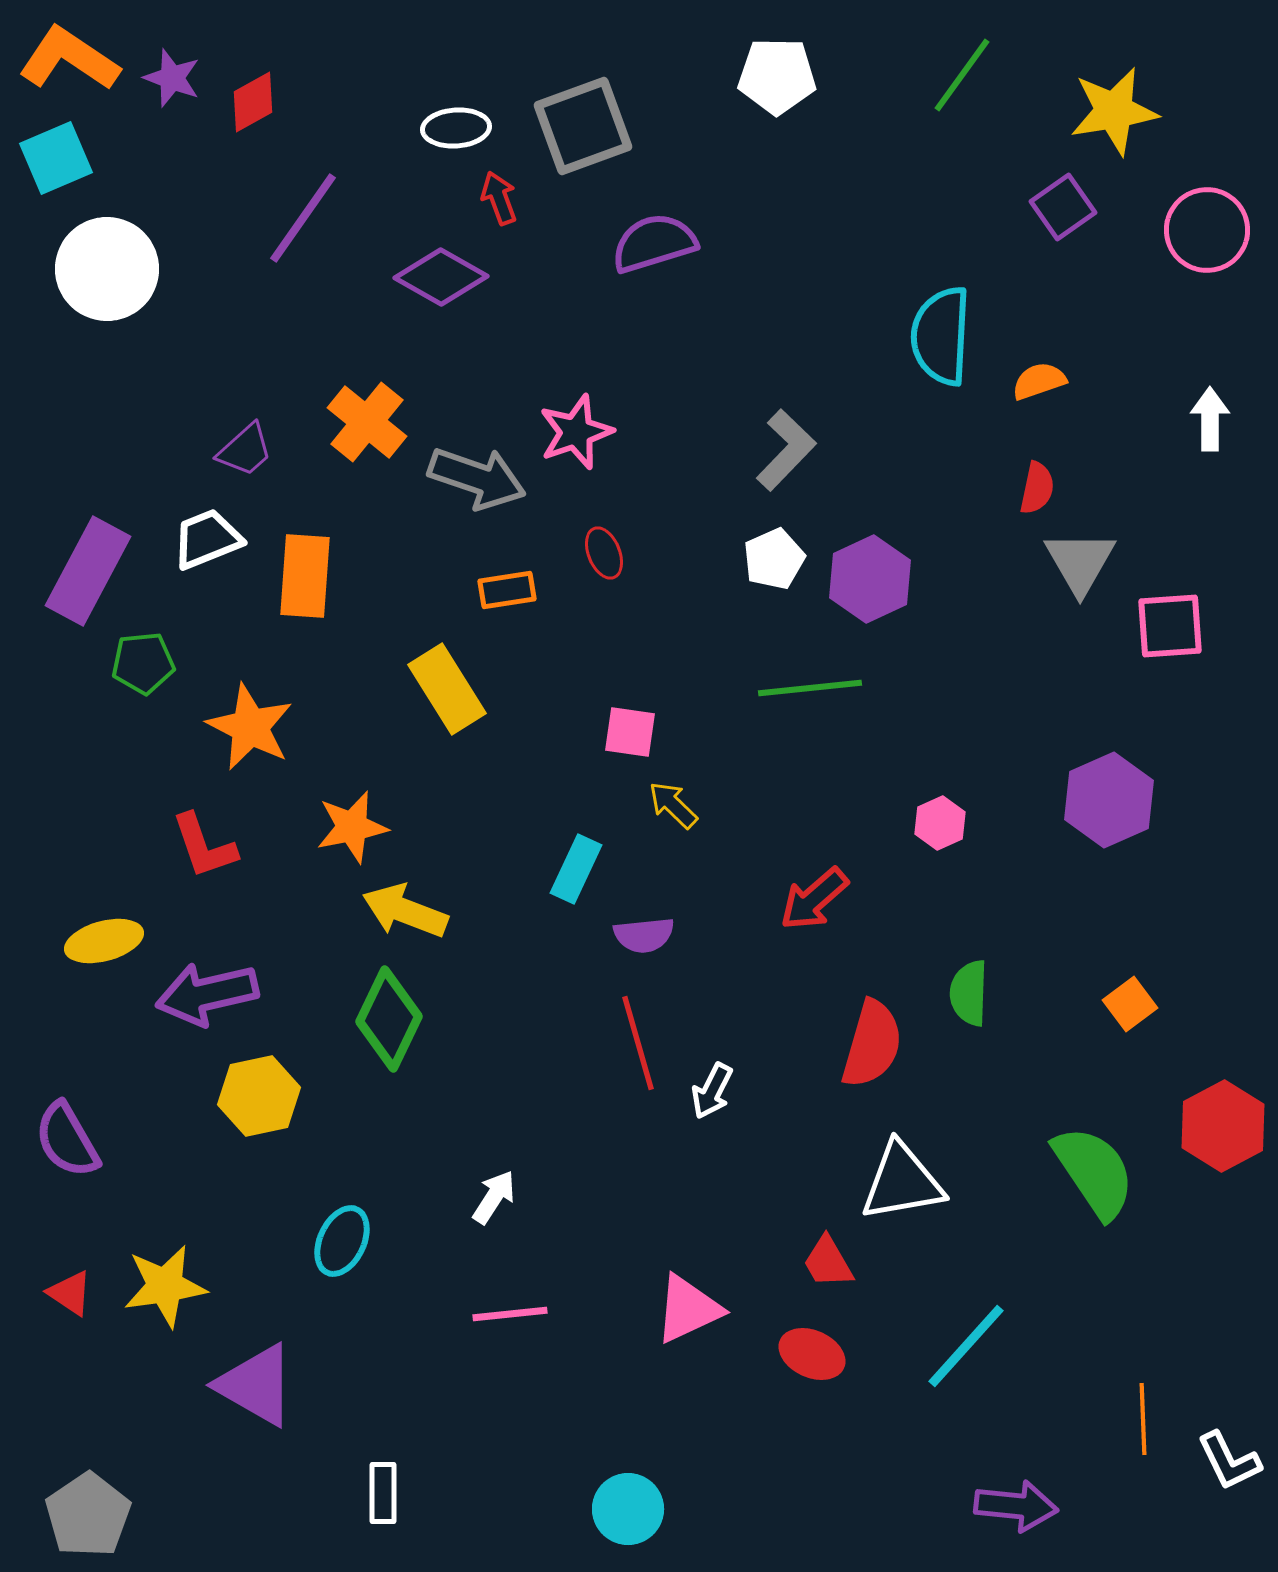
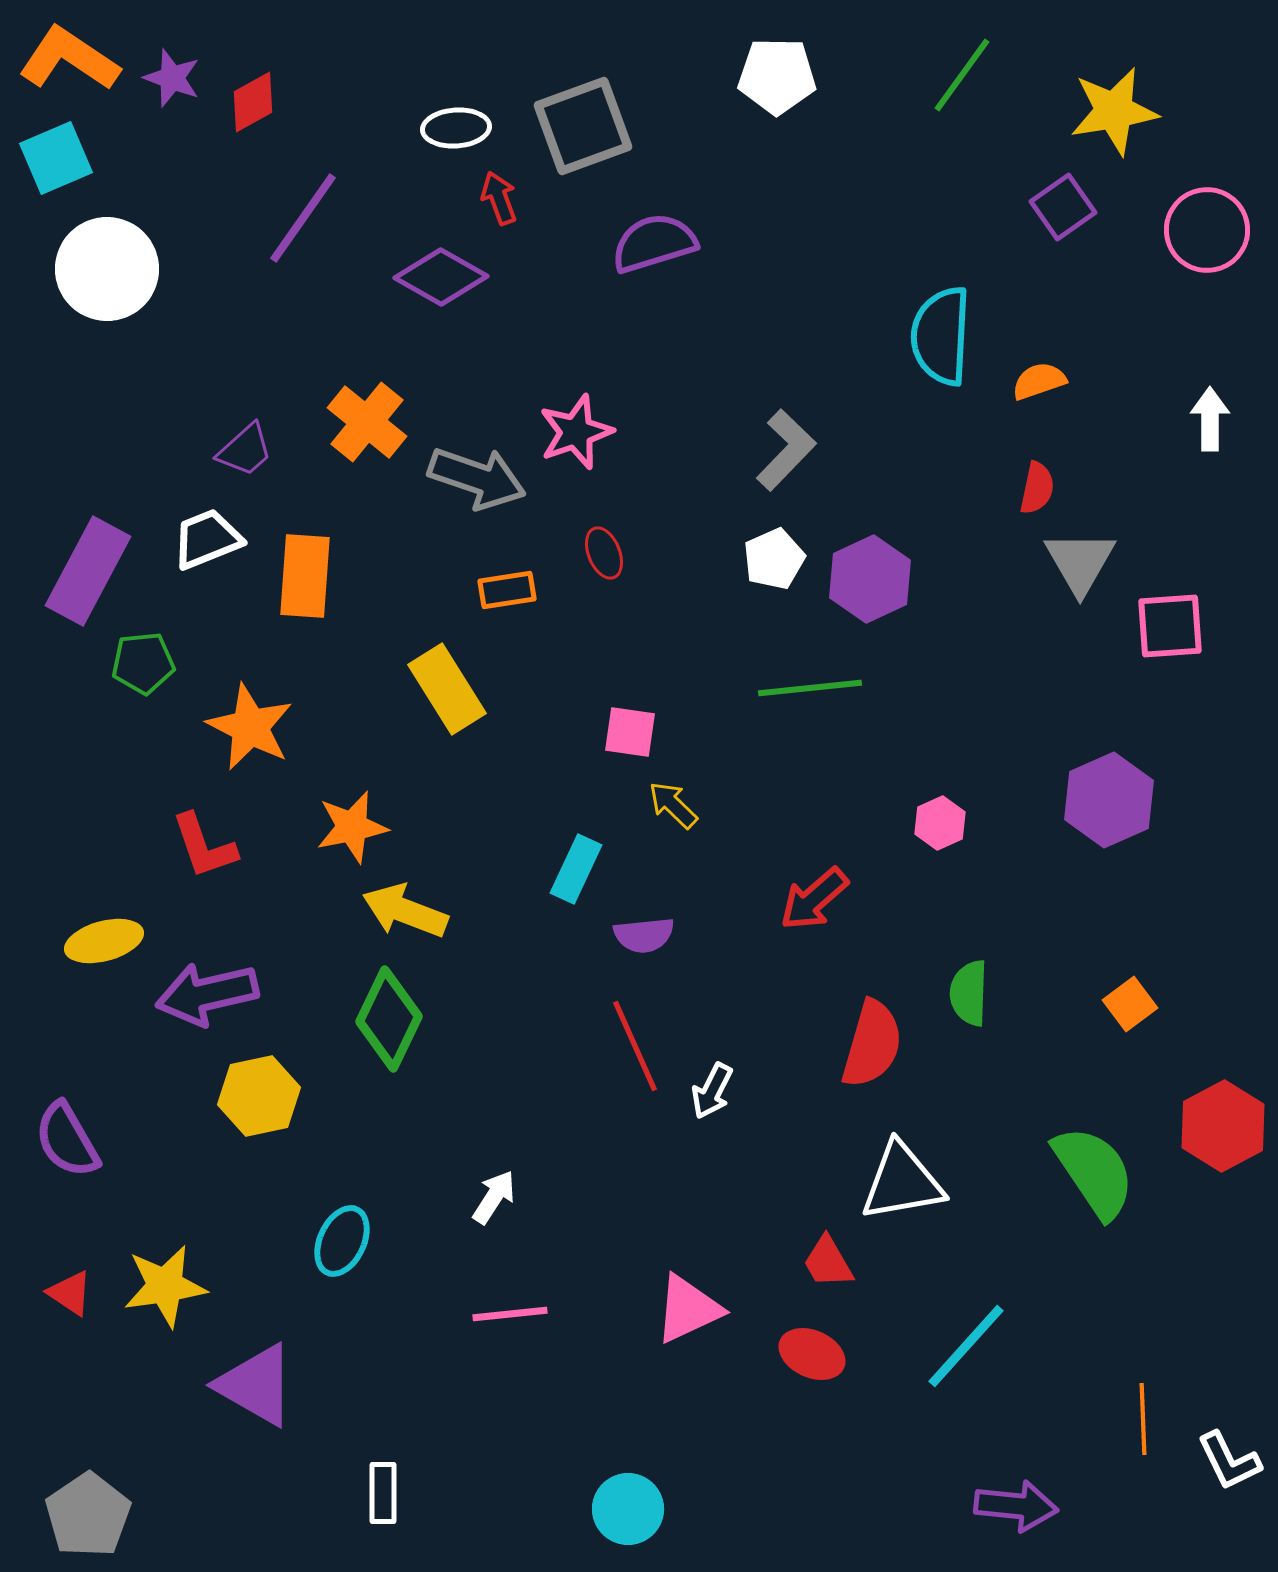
red line at (638, 1043): moved 3 px left, 3 px down; rotated 8 degrees counterclockwise
